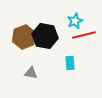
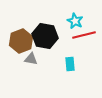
cyan star: rotated 21 degrees counterclockwise
brown hexagon: moved 3 px left, 4 px down
cyan rectangle: moved 1 px down
gray triangle: moved 14 px up
